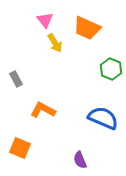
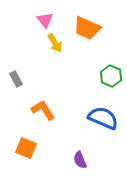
green hexagon: moved 7 px down
orange L-shape: rotated 30 degrees clockwise
orange square: moved 6 px right
